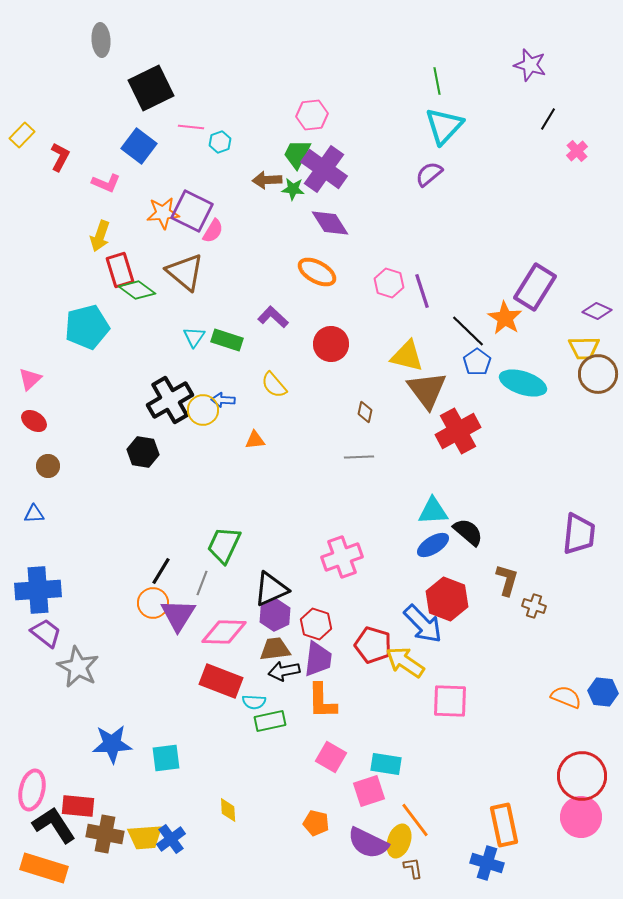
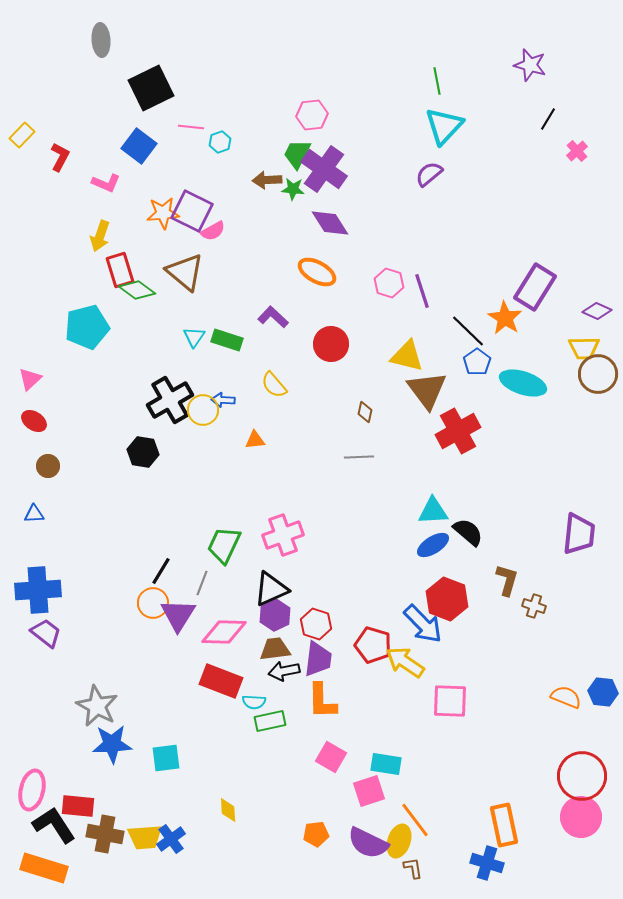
pink semicircle at (213, 231): rotated 30 degrees clockwise
pink cross at (342, 557): moved 59 px left, 22 px up
gray star at (78, 667): moved 19 px right, 39 px down
orange pentagon at (316, 823): moved 11 px down; rotated 20 degrees counterclockwise
